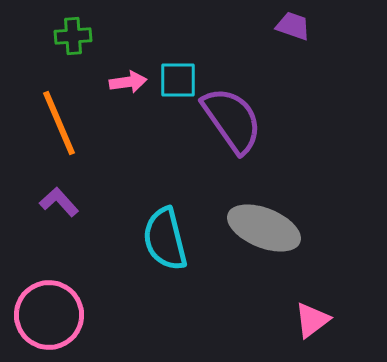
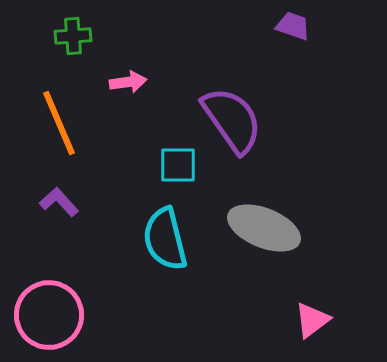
cyan square: moved 85 px down
